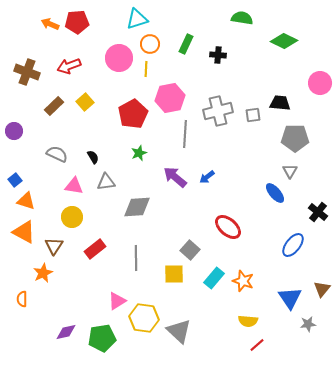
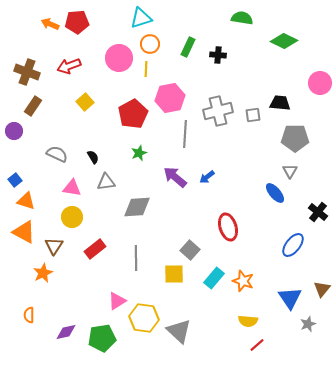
cyan triangle at (137, 19): moved 4 px right, 1 px up
green rectangle at (186, 44): moved 2 px right, 3 px down
brown rectangle at (54, 106): moved 21 px left; rotated 12 degrees counterclockwise
pink triangle at (74, 186): moved 2 px left, 2 px down
red ellipse at (228, 227): rotated 32 degrees clockwise
orange semicircle at (22, 299): moved 7 px right, 16 px down
gray star at (308, 324): rotated 14 degrees counterclockwise
